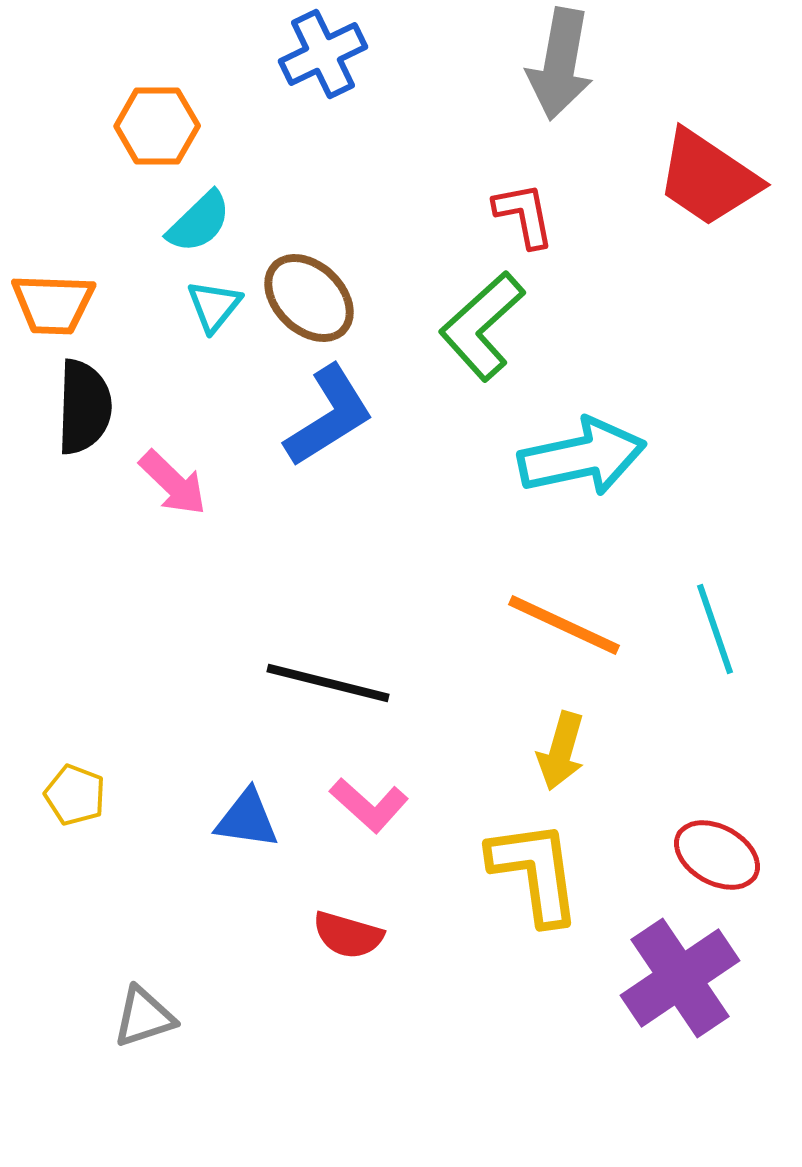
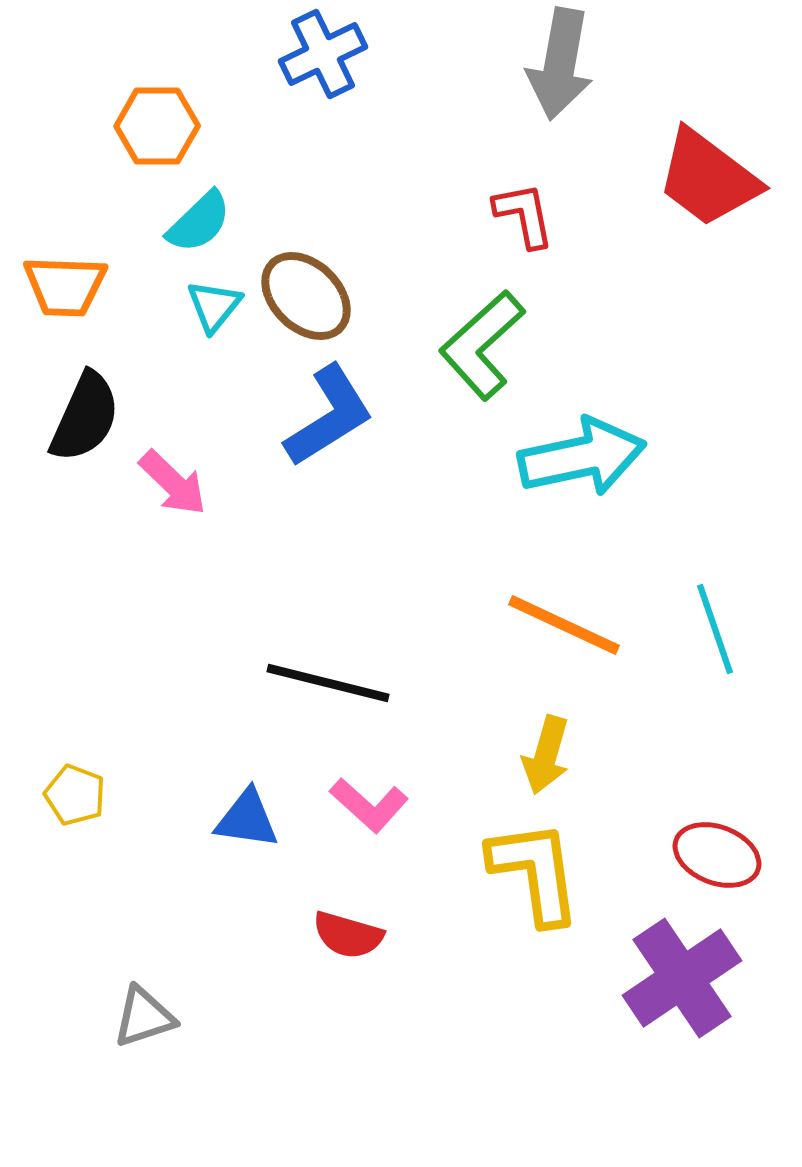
red trapezoid: rotated 3 degrees clockwise
brown ellipse: moved 3 px left, 2 px up
orange trapezoid: moved 12 px right, 18 px up
green L-shape: moved 19 px down
black semicircle: moved 1 px right, 10 px down; rotated 22 degrees clockwise
yellow arrow: moved 15 px left, 4 px down
red ellipse: rotated 8 degrees counterclockwise
purple cross: moved 2 px right
